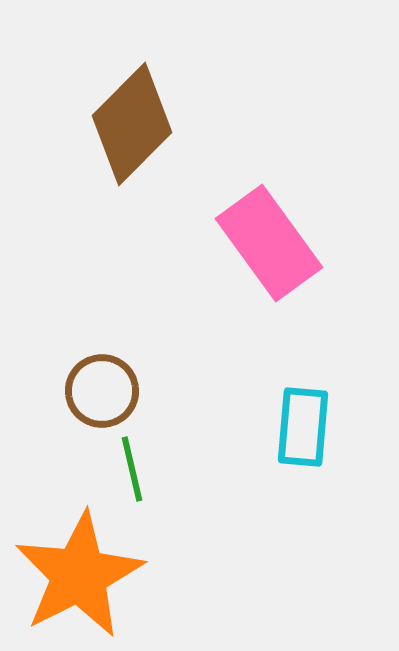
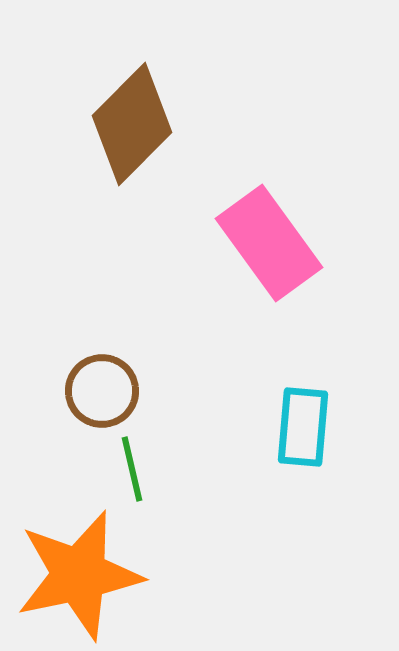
orange star: rotated 15 degrees clockwise
